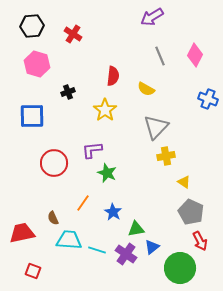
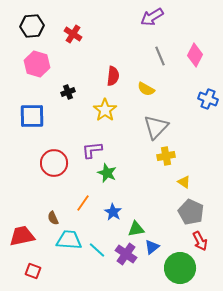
red trapezoid: moved 3 px down
cyan line: rotated 24 degrees clockwise
